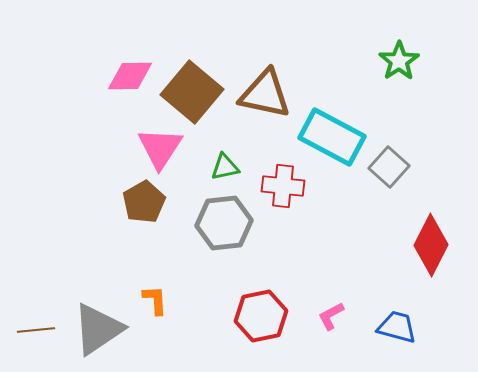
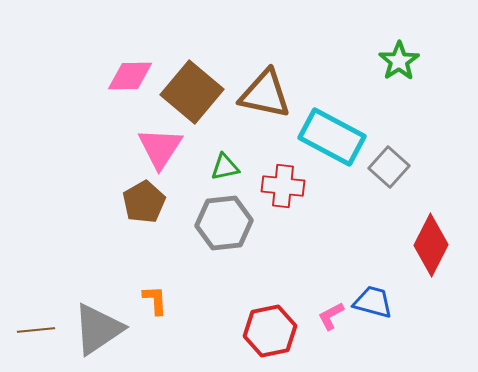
red hexagon: moved 9 px right, 15 px down
blue trapezoid: moved 24 px left, 25 px up
